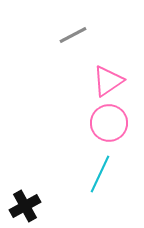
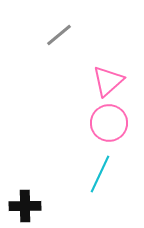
gray line: moved 14 px left; rotated 12 degrees counterclockwise
pink triangle: rotated 8 degrees counterclockwise
black cross: rotated 28 degrees clockwise
